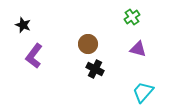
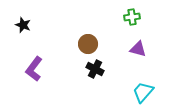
green cross: rotated 28 degrees clockwise
purple L-shape: moved 13 px down
